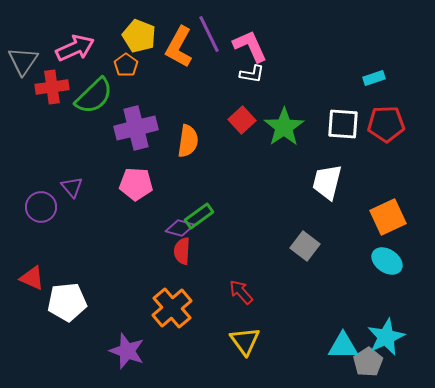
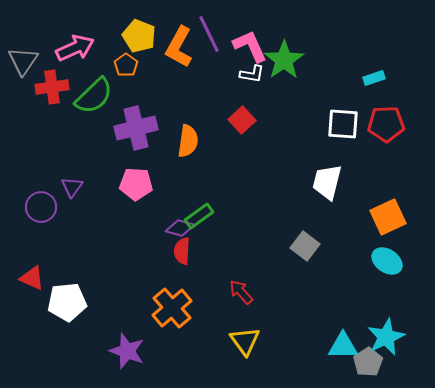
green star: moved 67 px up
purple triangle: rotated 15 degrees clockwise
